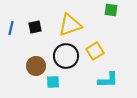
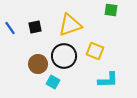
blue line: moved 1 px left; rotated 48 degrees counterclockwise
yellow square: rotated 36 degrees counterclockwise
black circle: moved 2 px left
brown circle: moved 2 px right, 2 px up
cyan square: rotated 32 degrees clockwise
